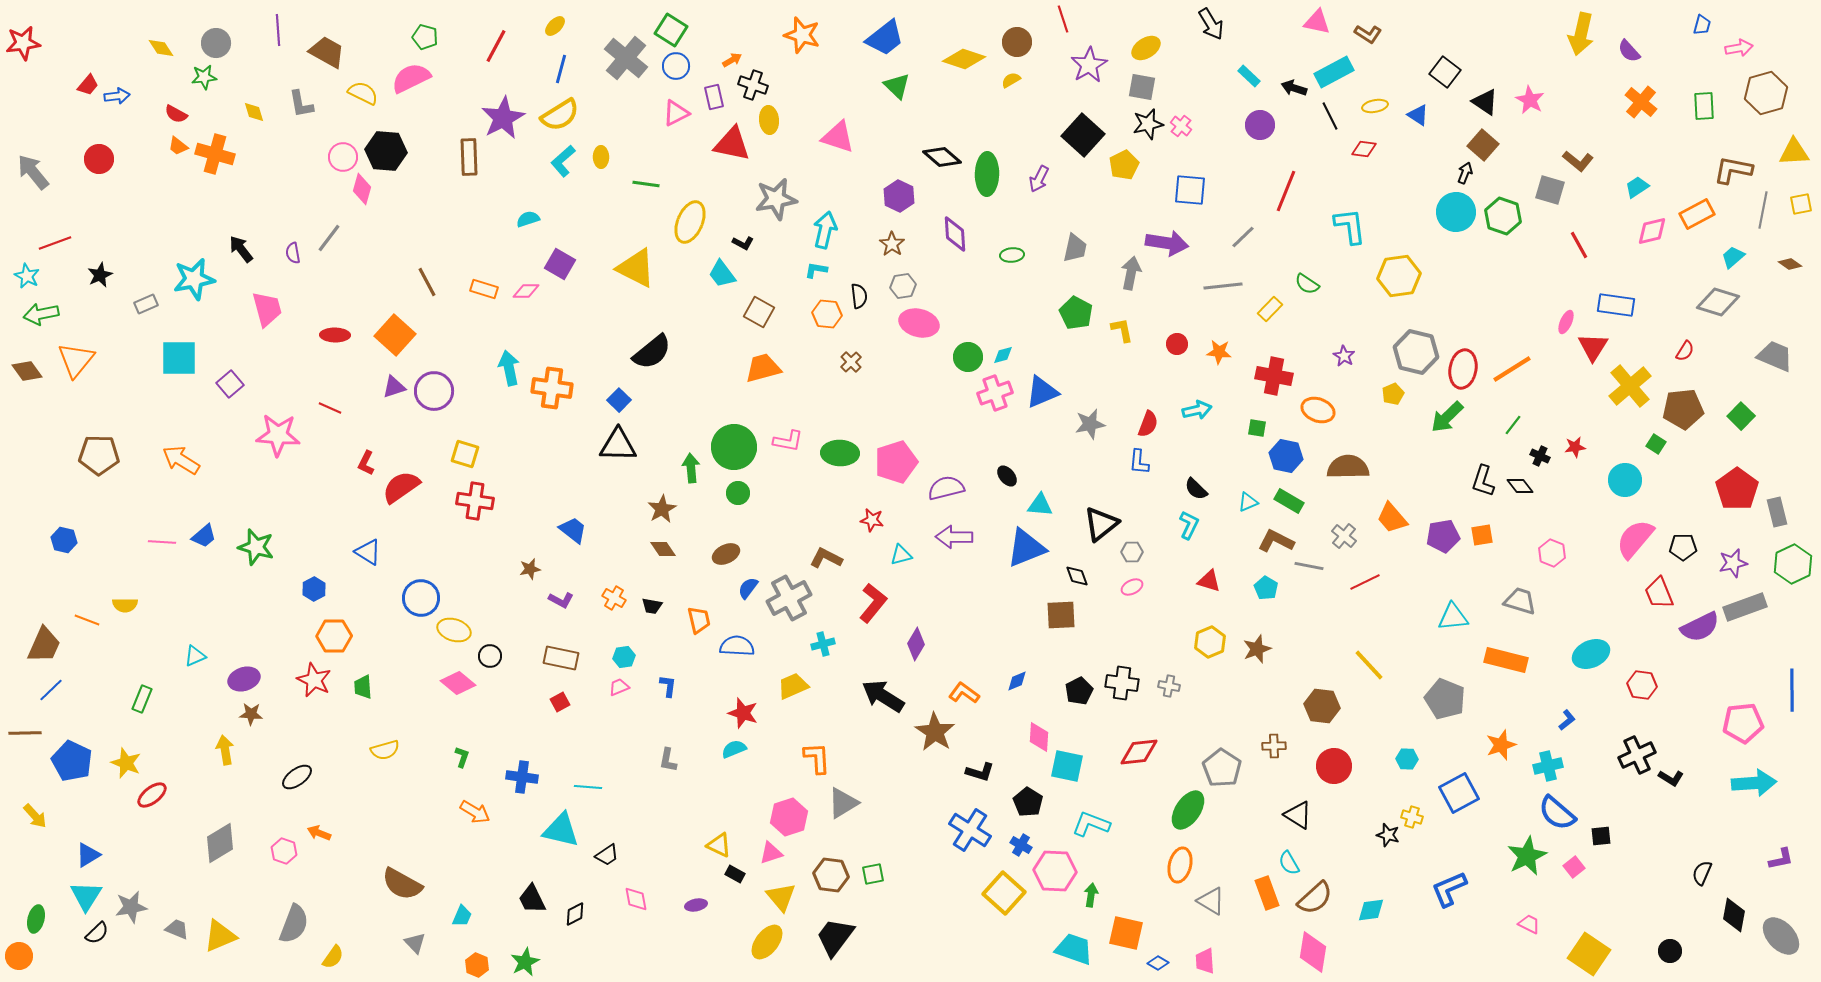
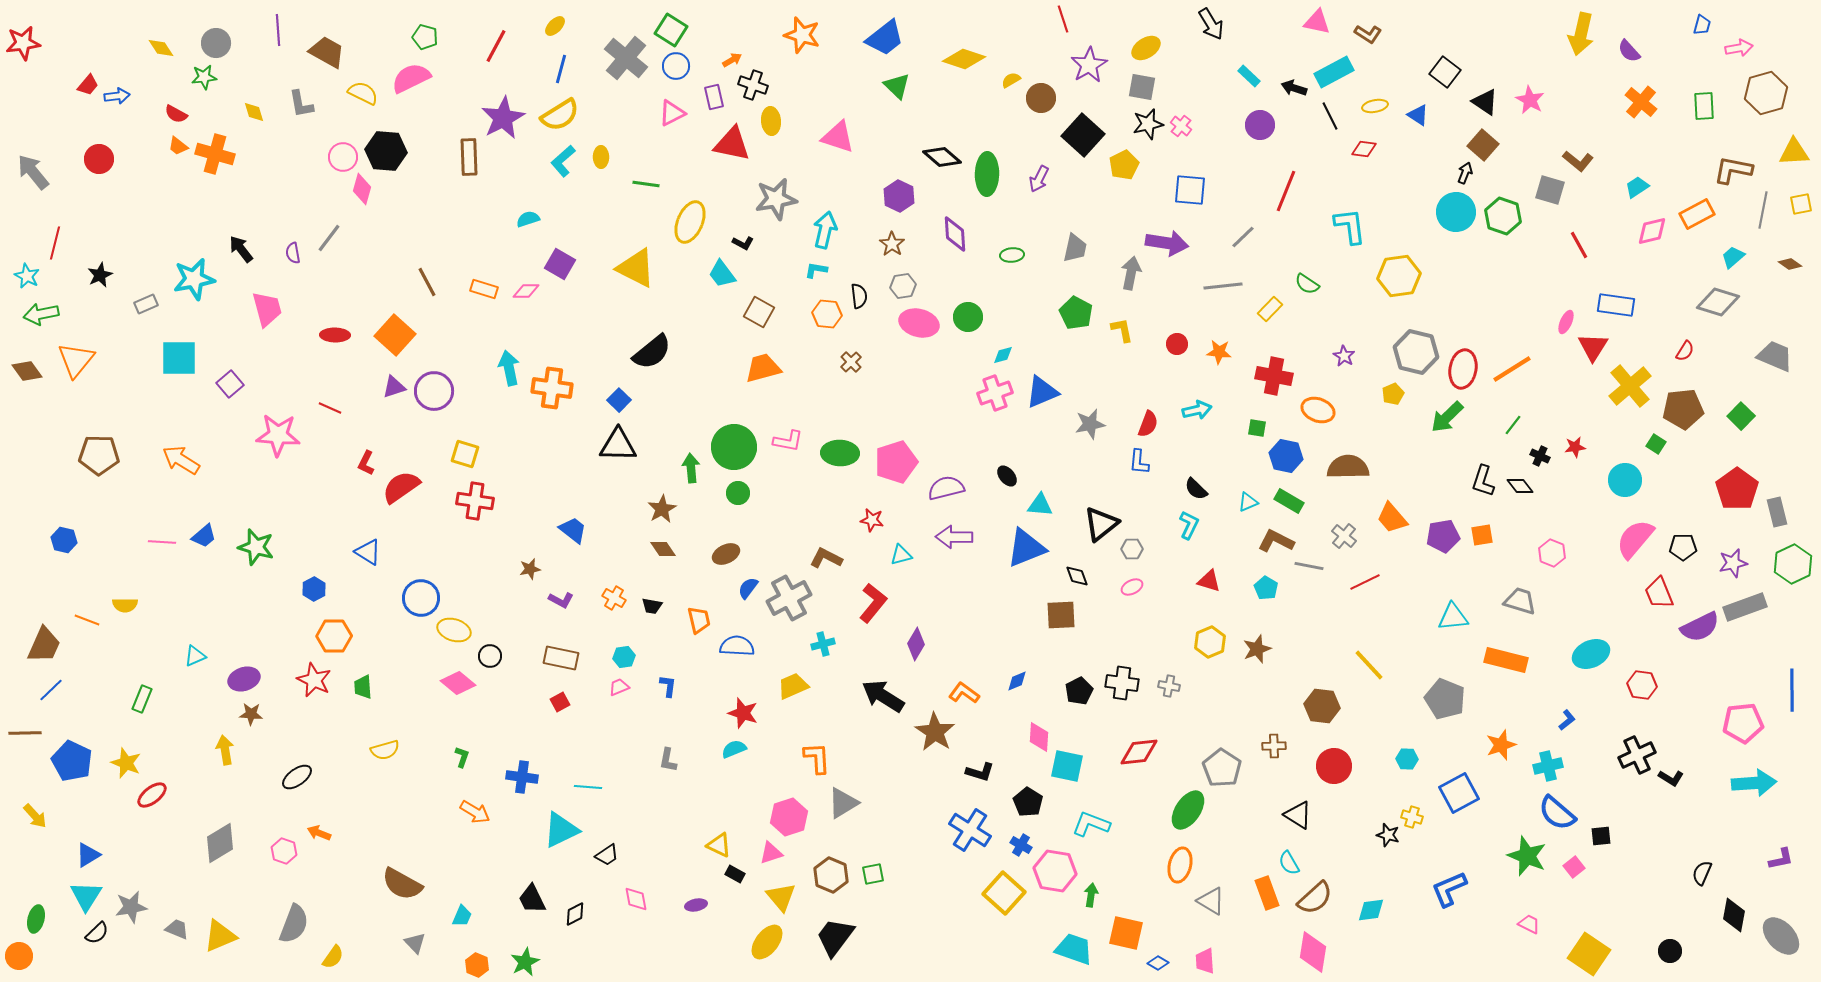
brown circle at (1017, 42): moved 24 px right, 56 px down
pink triangle at (676, 113): moved 4 px left
yellow ellipse at (769, 120): moved 2 px right, 1 px down
red line at (55, 243): rotated 56 degrees counterclockwise
green circle at (968, 357): moved 40 px up
gray hexagon at (1132, 552): moved 3 px up
cyan triangle at (561, 830): rotated 39 degrees counterclockwise
green star at (1527, 856): rotated 24 degrees counterclockwise
pink hexagon at (1055, 871): rotated 6 degrees clockwise
brown hexagon at (831, 875): rotated 16 degrees clockwise
